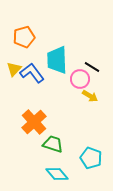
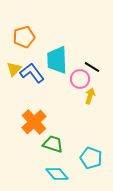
yellow arrow: rotated 105 degrees counterclockwise
